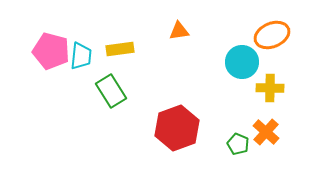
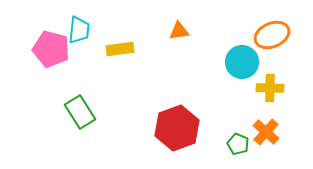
pink pentagon: moved 2 px up
cyan trapezoid: moved 2 px left, 26 px up
green rectangle: moved 31 px left, 21 px down
